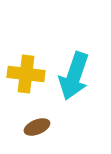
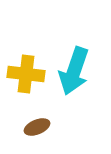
cyan arrow: moved 5 px up
